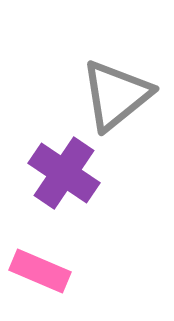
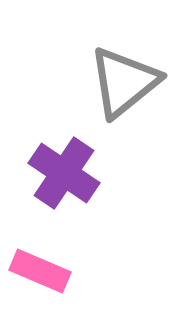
gray triangle: moved 8 px right, 13 px up
